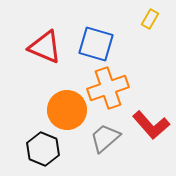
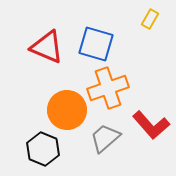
red triangle: moved 2 px right
